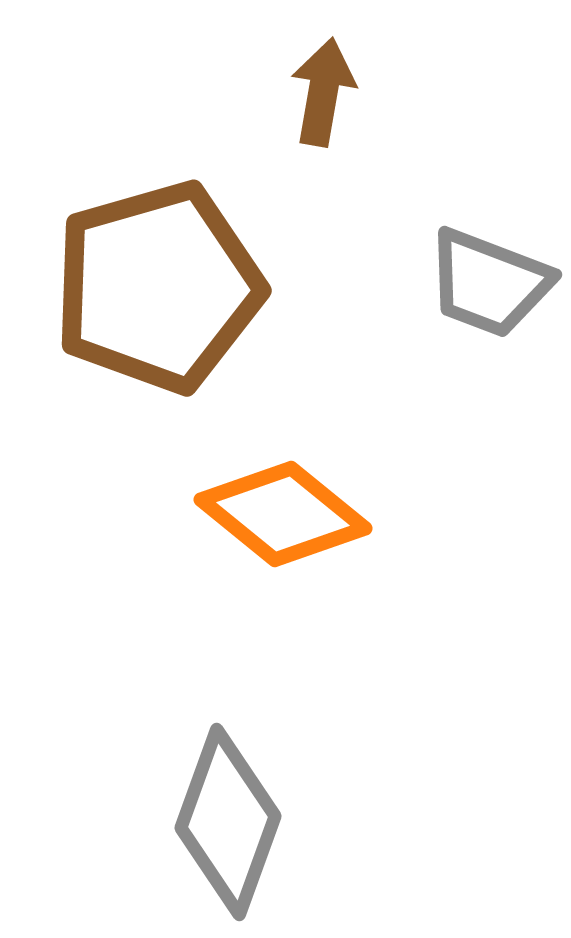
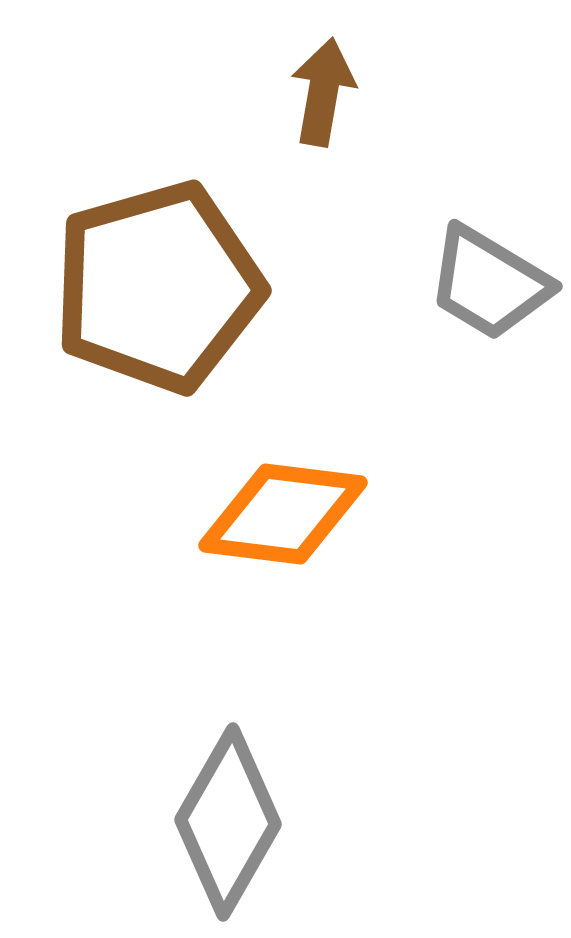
gray trapezoid: rotated 10 degrees clockwise
orange diamond: rotated 32 degrees counterclockwise
gray diamond: rotated 10 degrees clockwise
